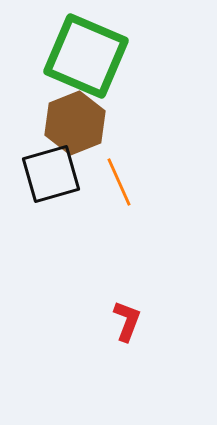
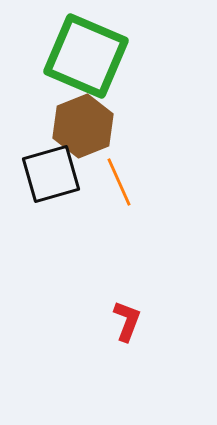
brown hexagon: moved 8 px right, 3 px down
